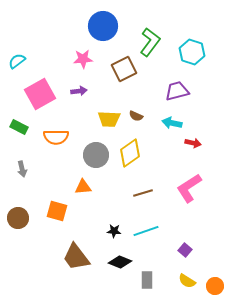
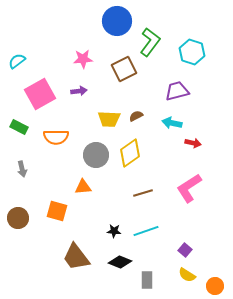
blue circle: moved 14 px right, 5 px up
brown semicircle: rotated 128 degrees clockwise
yellow semicircle: moved 6 px up
